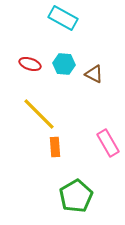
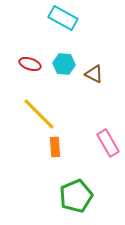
green pentagon: rotated 8 degrees clockwise
